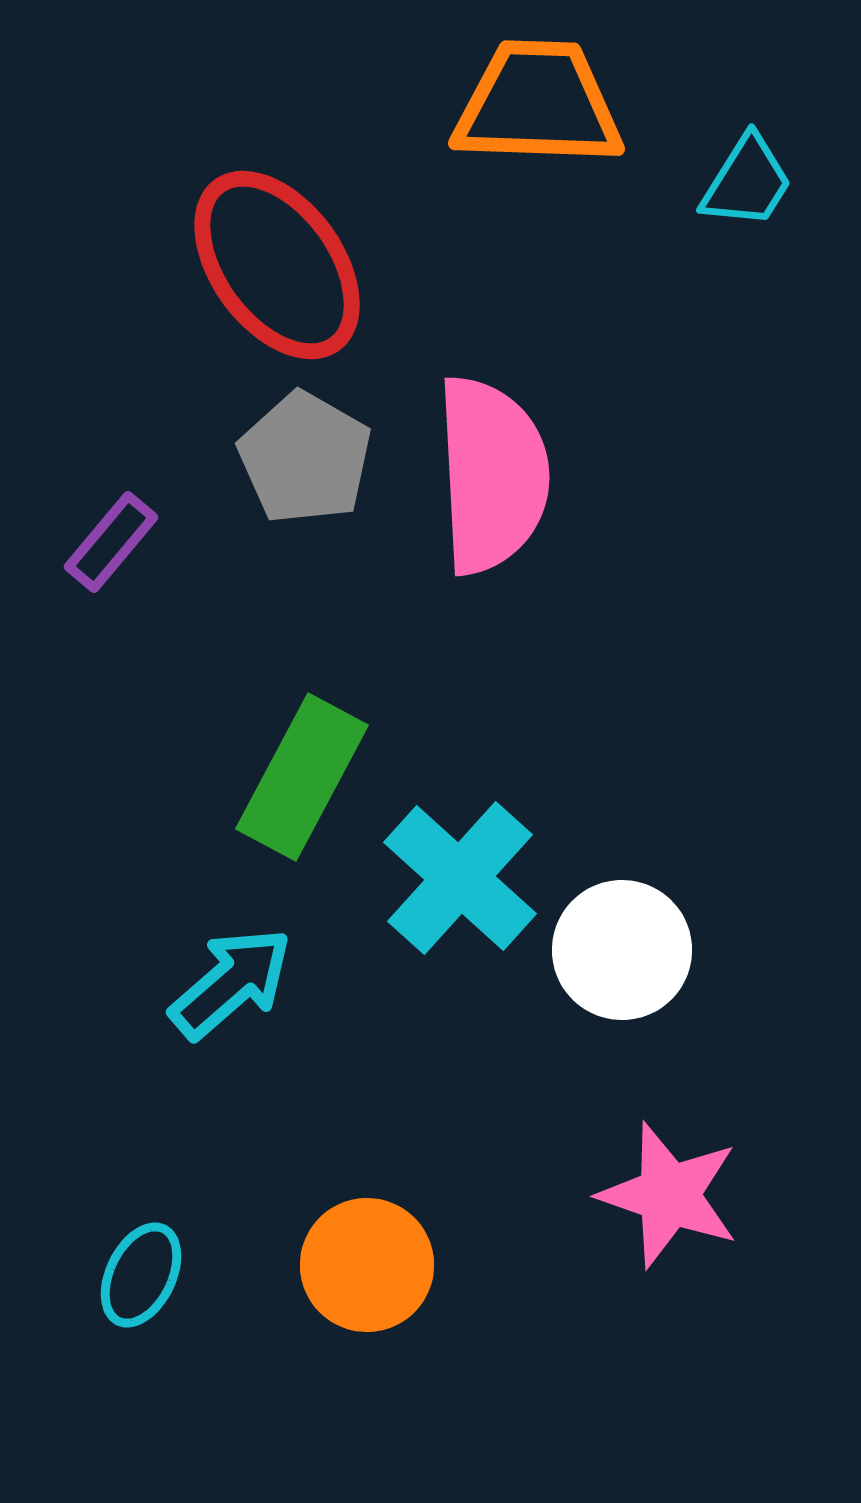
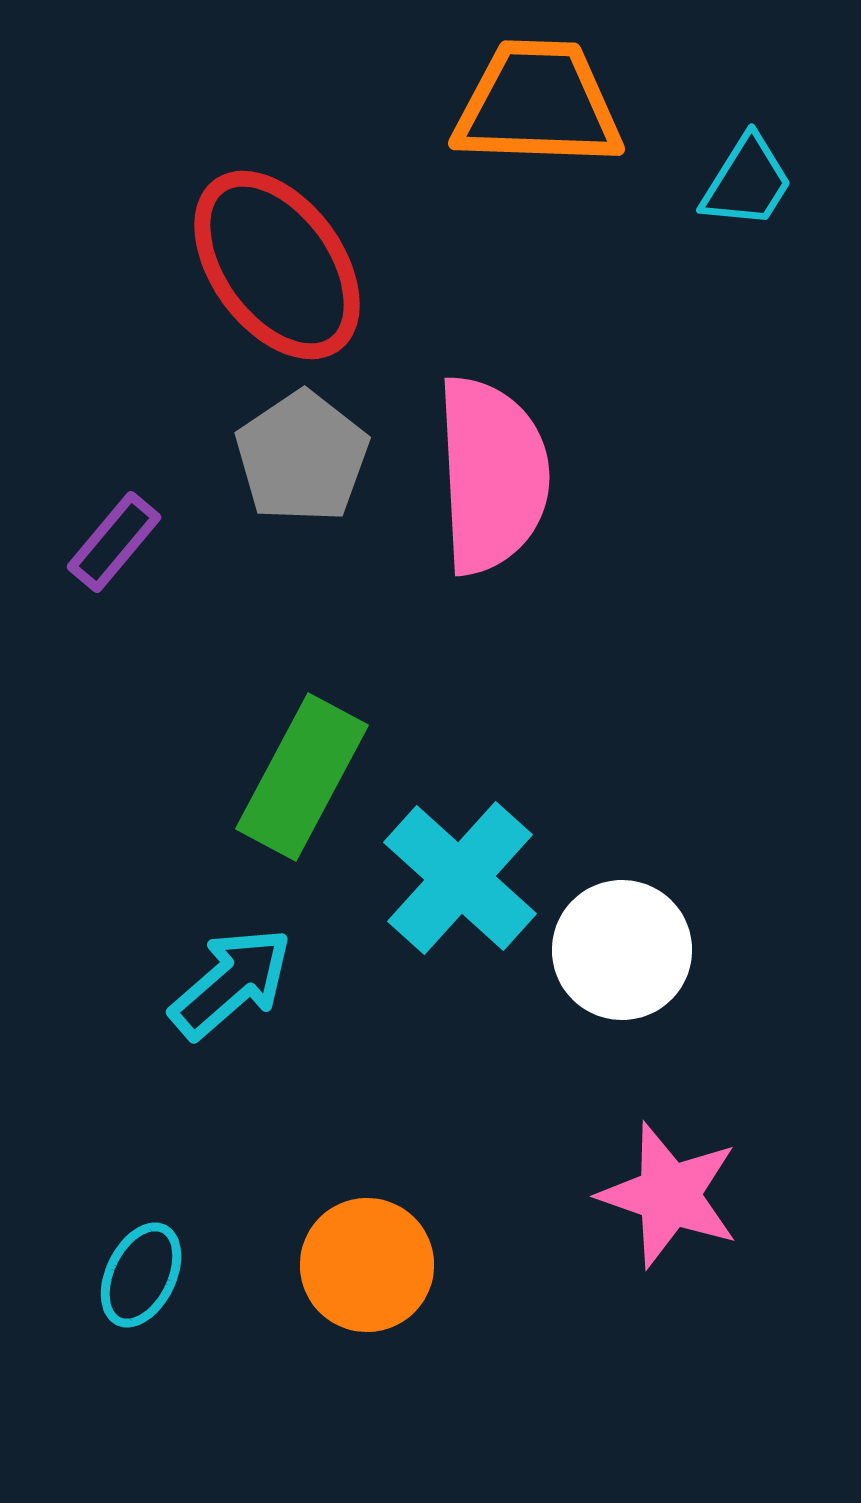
gray pentagon: moved 3 px left, 1 px up; rotated 8 degrees clockwise
purple rectangle: moved 3 px right
